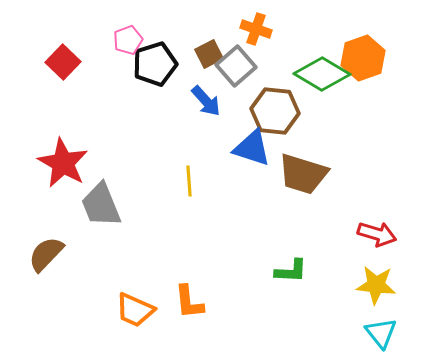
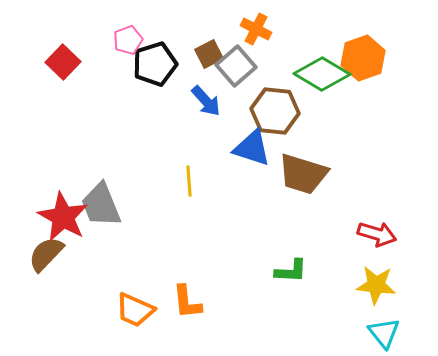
orange cross: rotated 8 degrees clockwise
red star: moved 54 px down
orange L-shape: moved 2 px left
cyan triangle: moved 3 px right
